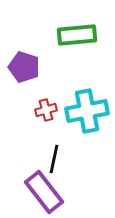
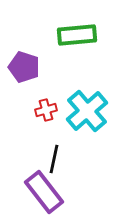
cyan cross: rotated 30 degrees counterclockwise
